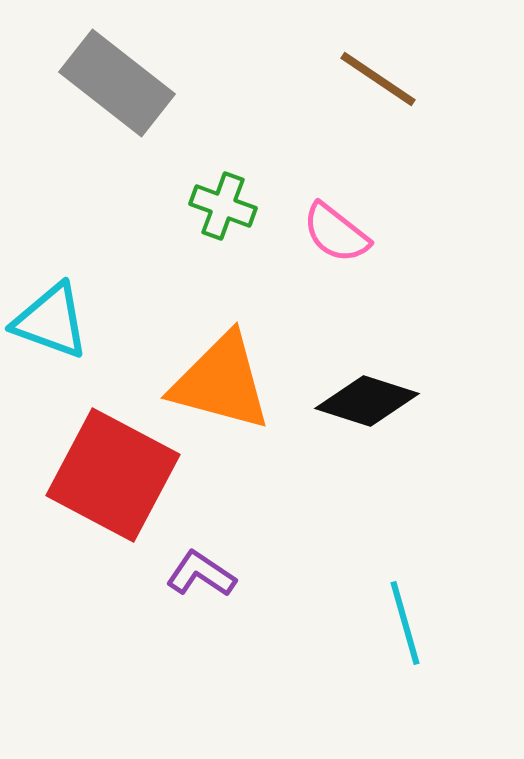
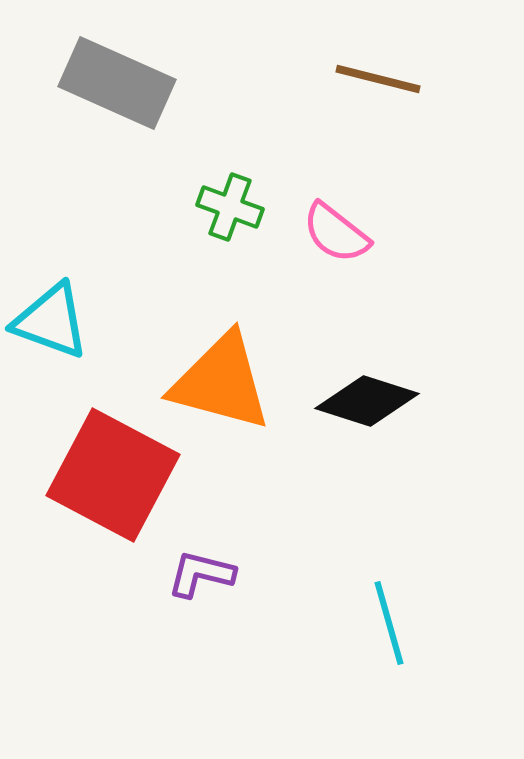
brown line: rotated 20 degrees counterclockwise
gray rectangle: rotated 14 degrees counterclockwise
green cross: moved 7 px right, 1 px down
purple L-shape: rotated 20 degrees counterclockwise
cyan line: moved 16 px left
